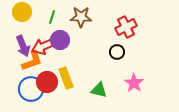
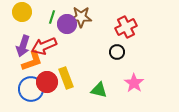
purple circle: moved 7 px right, 16 px up
purple arrow: rotated 40 degrees clockwise
